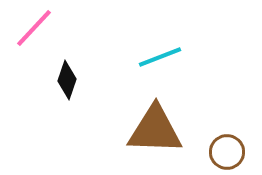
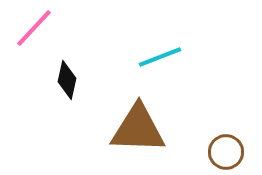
black diamond: rotated 6 degrees counterclockwise
brown triangle: moved 17 px left, 1 px up
brown circle: moved 1 px left
